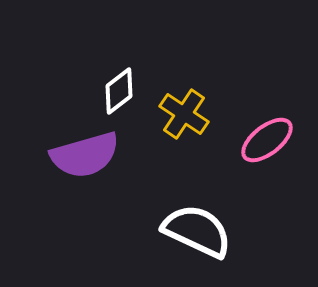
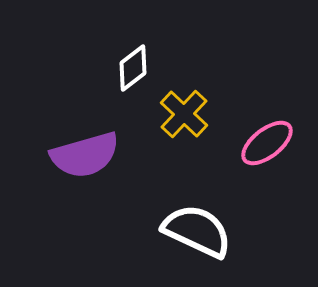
white diamond: moved 14 px right, 23 px up
yellow cross: rotated 9 degrees clockwise
pink ellipse: moved 3 px down
